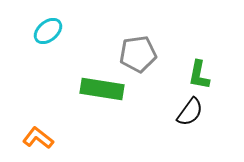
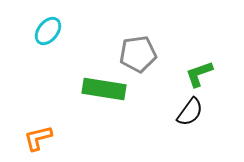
cyan ellipse: rotated 12 degrees counterclockwise
green L-shape: moved 1 px up; rotated 60 degrees clockwise
green rectangle: moved 2 px right
orange L-shape: rotated 52 degrees counterclockwise
